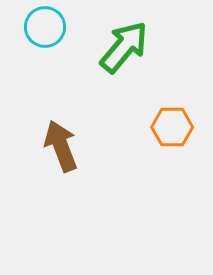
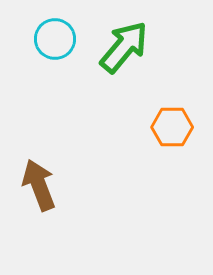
cyan circle: moved 10 px right, 12 px down
brown arrow: moved 22 px left, 39 px down
